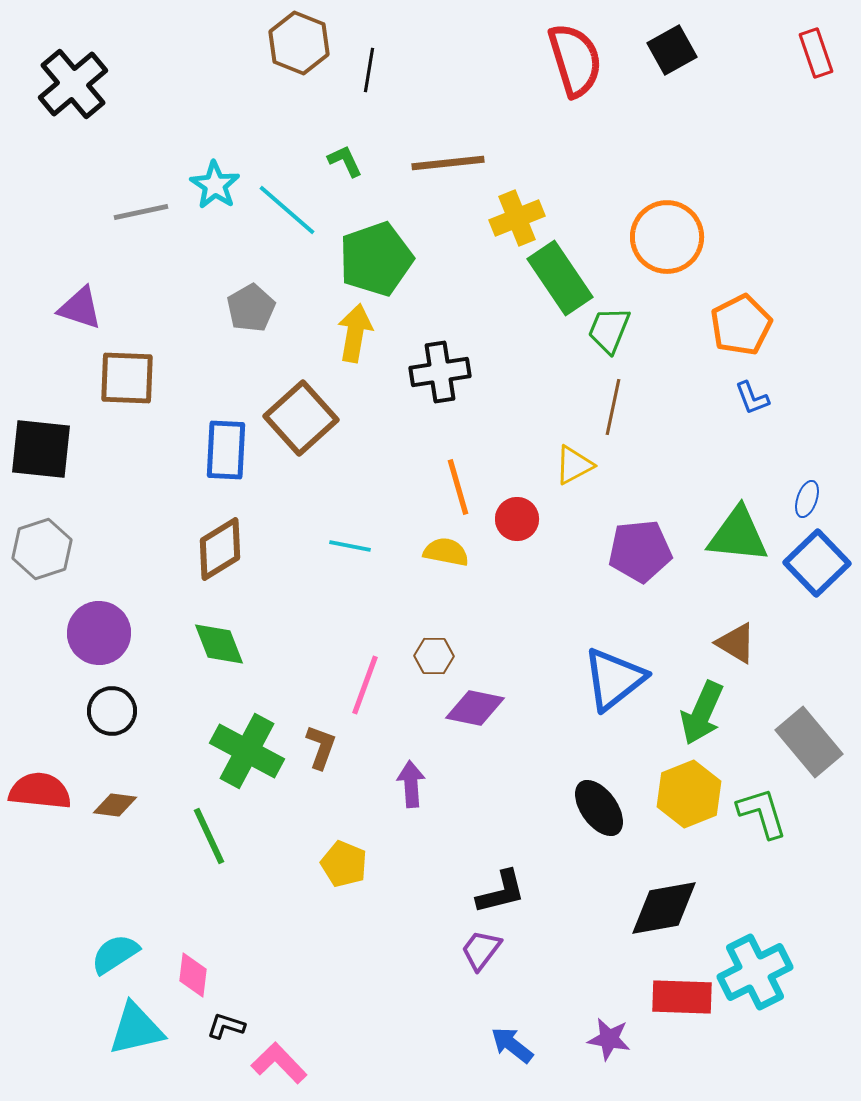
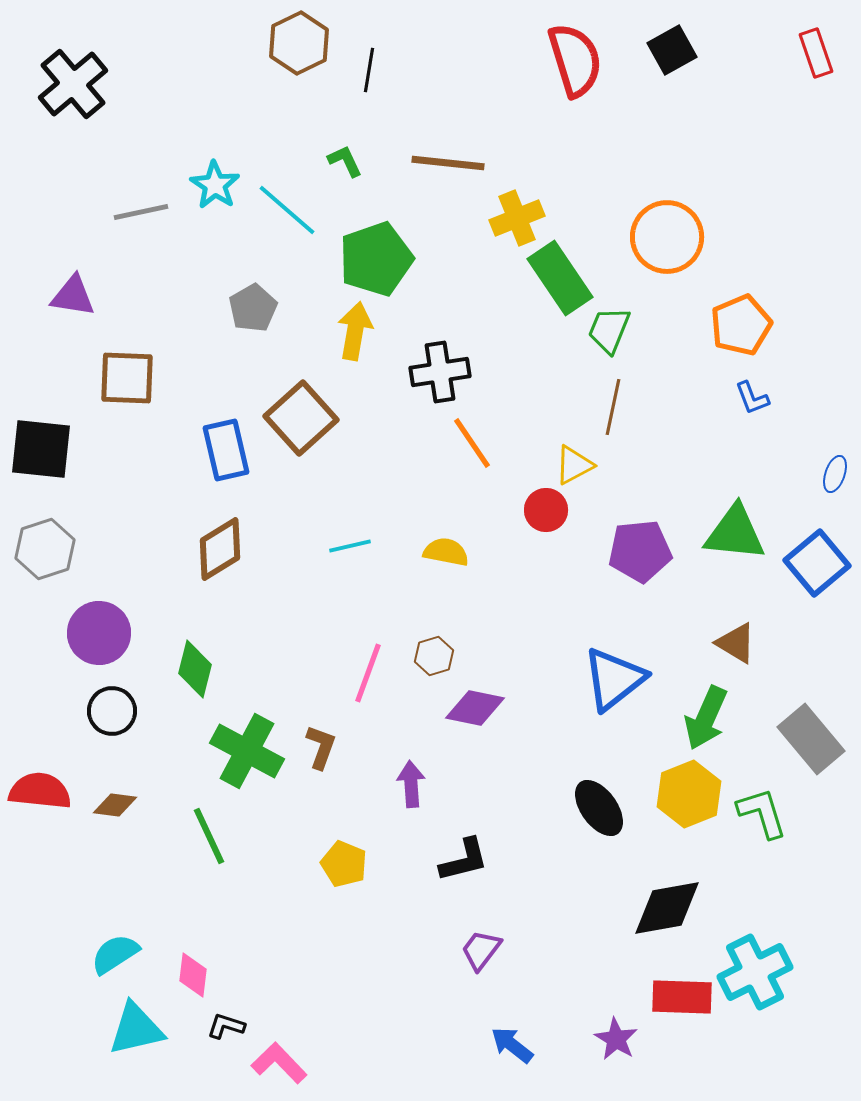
brown hexagon at (299, 43): rotated 12 degrees clockwise
brown line at (448, 163): rotated 12 degrees clockwise
purple triangle at (80, 308): moved 7 px left, 12 px up; rotated 9 degrees counterclockwise
gray pentagon at (251, 308): moved 2 px right
orange pentagon at (741, 325): rotated 4 degrees clockwise
yellow arrow at (355, 333): moved 2 px up
blue rectangle at (226, 450): rotated 16 degrees counterclockwise
orange line at (458, 487): moved 14 px right, 44 px up; rotated 18 degrees counterclockwise
blue ellipse at (807, 499): moved 28 px right, 25 px up
red circle at (517, 519): moved 29 px right, 9 px up
green triangle at (738, 535): moved 3 px left, 2 px up
cyan line at (350, 546): rotated 24 degrees counterclockwise
gray hexagon at (42, 549): moved 3 px right
blue square at (817, 563): rotated 4 degrees clockwise
green diamond at (219, 644): moved 24 px left, 25 px down; rotated 36 degrees clockwise
brown hexagon at (434, 656): rotated 18 degrees counterclockwise
pink line at (365, 685): moved 3 px right, 12 px up
green arrow at (702, 713): moved 4 px right, 5 px down
gray rectangle at (809, 742): moved 2 px right, 3 px up
black L-shape at (501, 892): moved 37 px left, 32 px up
black diamond at (664, 908): moved 3 px right
purple star at (609, 1039): moved 7 px right; rotated 21 degrees clockwise
